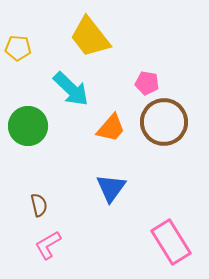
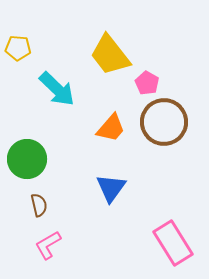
yellow trapezoid: moved 20 px right, 18 px down
pink pentagon: rotated 20 degrees clockwise
cyan arrow: moved 14 px left
green circle: moved 1 px left, 33 px down
pink rectangle: moved 2 px right, 1 px down
